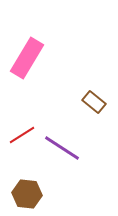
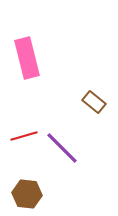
pink rectangle: rotated 45 degrees counterclockwise
red line: moved 2 px right, 1 px down; rotated 16 degrees clockwise
purple line: rotated 12 degrees clockwise
